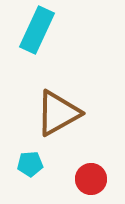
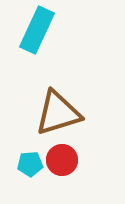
brown triangle: rotated 12 degrees clockwise
red circle: moved 29 px left, 19 px up
